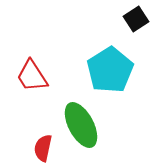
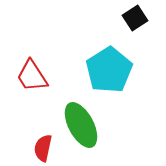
black square: moved 1 px left, 1 px up
cyan pentagon: moved 1 px left
